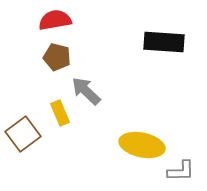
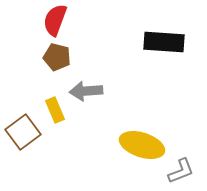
red semicircle: rotated 60 degrees counterclockwise
gray arrow: rotated 48 degrees counterclockwise
yellow rectangle: moved 5 px left, 3 px up
brown square: moved 2 px up
yellow ellipse: rotated 6 degrees clockwise
gray L-shape: rotated 20 degrees counterclockwise
